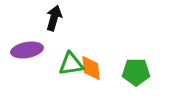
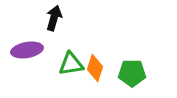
orange diamond: moved 4 px right; rotated 24 degrees clockwise
green pentagon: moved 4 px left, 1 px down
